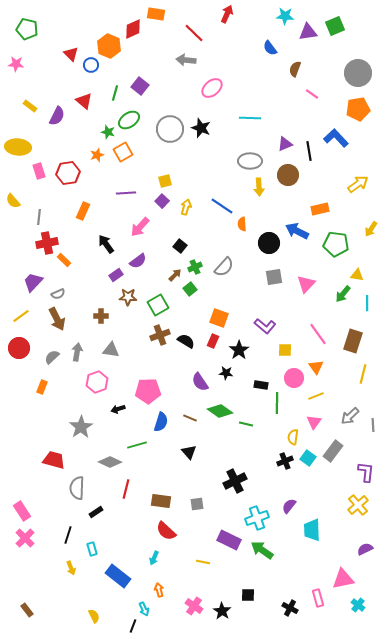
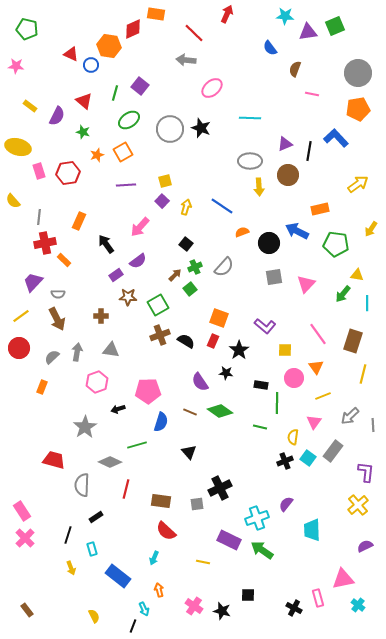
orange hexagon at (109, 46): rotated 15 degrees counterclockwise
red triangle at (71, 54): rotated 21 degrees counterclockwise
pink star at (16, 64): moved 2 px down
pink line at (312, 94): rotated 24 degrees counterclockwise
green star at (108, 132): moved 25 px left
yellow ellipse at (18, 147): rotated 10 degrees clockwise
black line at (309, 151): rotated 18 degrees clockwise
purple line at (126, 193): moved 8 px up
orange rectangle at (83, 211): moved 4 px left, 10 px down
orange semicircle at (242, 224): moved 8 px down; rotated 72 degrees clockwise
red cross at (47, 243): moved 2 px left
black square at (180, 246): moved 6 px right, 2 px up
gray semicircle at (58, 294): rotated 24 degrees clockwise
yellow line at (316, 396): moved 7 px right
brown line at (190, 418): moved 6 px up
green line at (246, 424): moved 14 px right, 3 px down
gray star at (81, 427): moved 4 px right
black cross at (235, 481): moved 15 px left, 7 px down
gray semicircle at (77, 488): moved 5 px right, 3 px up
purple semicircle at (289, 506): moved 3 px left, 2 px up
black rectangle at (96, 512): moved 5 px down
purple semicircle at (365, 549): moved 3 px up
black cross at (290, 608): moved 4 px right
black star at (222, 611): rotated 18 degrees counterclockwise
